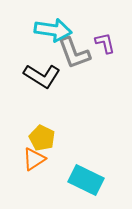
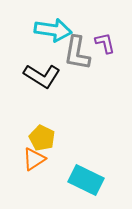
gray L-shape: moved 3 px right; rotated 30 degrees clockwise
